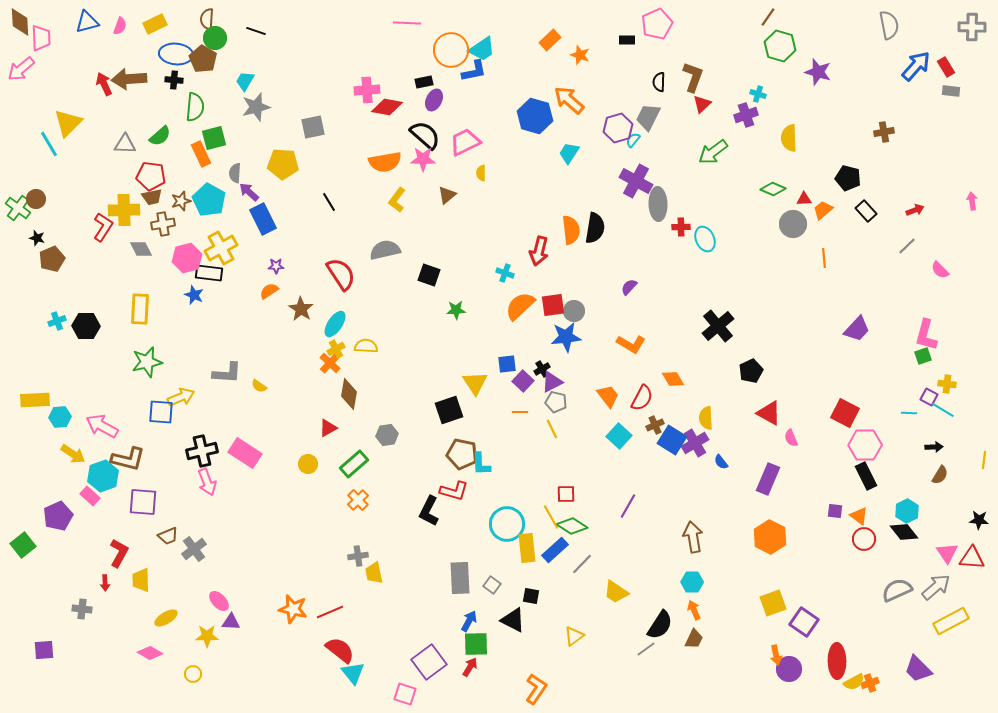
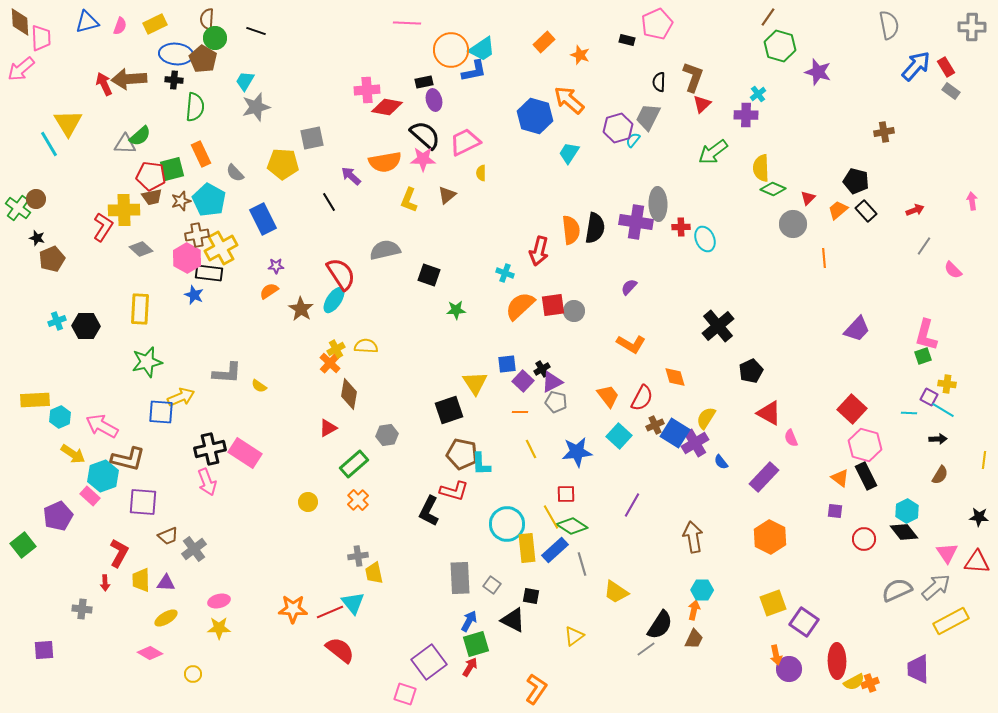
orange rectangle at (550, 40): moved 6 px left, 2 px down
black rectangle at (627, 40): rotated 14 degrees clockwise
gray rectangle at (951, 91): rotated 30 degrees clockwise
cyan cross at (758, 94): rotated 35 degrees clockwise
purple ellipse at (434, 100): rotated 40 degrees counterclockwise
purple cross at (746, 115): rotated 20 degrees clockwise
yellow triangle at (68, 123): rotated 16 degrees counterclockwise
gray square at (313, 127): moved 1 px left, 11 px down
green semicircle at (160, 136): moved 20 px left
green square at (214, 138): moved 42 px left, 31 px down
yellow semicircle at (789, 138): moved 28 px left, 30 px down
gray semicircle at (235, 173): rotated 48 degrees counterclockwise
black pentagon at (848, 178): moved 8 px right, 3 px down
purple cross at (636, 181): moved 41 px down; rotated 20 degrees counterclockwise
purple arrow at (249, 192): moved 102 px right, 16 px up
red triangle at (804, 199): moved 4 px right, 1 px up; rotated 42 degrees counterclockwise
yellow L-shape at (397, 200): moved 12 px right; rotated 15 degrees counterclockwise
orange trapezoid at (823, 210): moved 15 px right
brown cross at (163, 224): moved 34 px right, 11 px down
gray line at (907, 246): moved 17 px right; rotated 12 degrees counterclockwise
gray diamond at (141, 249): rotated 20 degrees counterclockwise
pink hexagon at (187, 258): rotated 16 degrees counterclockwise
pink semicircle at (940, 270): moved 13 px right
cyan ellipse at (335, 324): moved 1 px left, 24 px up
blue star at (566, 337): moved 11 px right, 115 px down
orange diamond at (673, 379): moved 2 px right, 2 px up; rotated 15 degrees clockwise
red square at (845, 413): moved 7 px right, 4 px up; rotated 16 degrees clockwise
cyan hexagon at (60, 417): rotated 20 degrees counterclockwise
yellow semicircle at (706, 418): rotated 35 degrees clockwise
yellow line at (552, 429): moved 21 px left, 20 px down
blue square at (672, 440): moved 3 px right, 7 px up
pink hexagon at (865, 445): rotated 16 degrees clockwise
black arrow at (934, 447): moved 4 px right, 8 px up
black cross at (202, 451): moved 8 px right, 2 px up
yellow circle at (308, 464): moved 38 px down
purple rectangle at (768, 479): moved 4 px left, 2 px up; rotated 20 degrees clockwise
purple line at (628, 506): moved 4 px right, 1 px up
orange triangle at (859, 516): moved 19 px left, 38 px up
black star at (979, 520): moved 3 px up
red triangle at (972, 558): moved 5 px right, 4 px down
gray line at (582, 564): rotated 60 degrees counterclockwise
cyan hexagon at (692, 582): moved 10 px right, 8 px down
pink ellipse at (219, 601): rotated 60 degrees counterclockwise
orange star at (293, 609): rotated 12 degrees counterclockwise
orange arrow at (694, 610): rotated 36 degrees clockwise
purple triangle at (231, 622): moved 65 px left, 39 px up
yellow star at (207, 636): moved 12 px right, 8 px up
green square at (476, 644): rotated 16 degrees counterclockwise
purple trapezoid at (918, 669): rotated 44 degrees clockwise
cyan triangle at (353, 673): moved 70 px up
